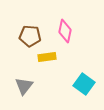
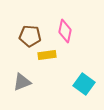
yellow rectangle: moved 2 px up
gray triangle: moved 2 px left, 4 px up; rotated 30 degrees clockwise
